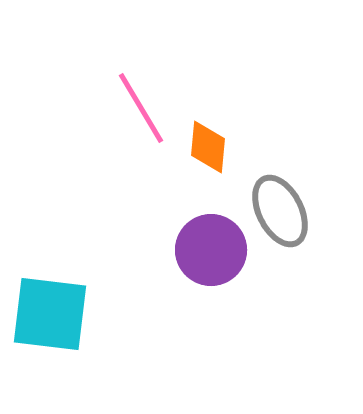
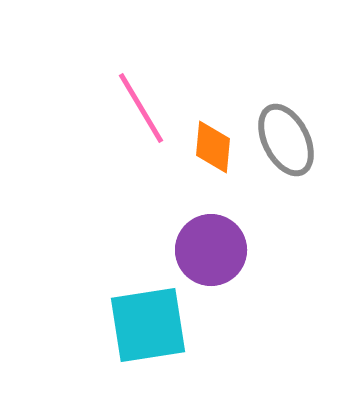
orange diamond: moved 5 px right
gray ellipse: moved 6 px right, 71 px up
cyan square: moved 98 px right, 11 px down; rotated 16 degrees counterclockwise
